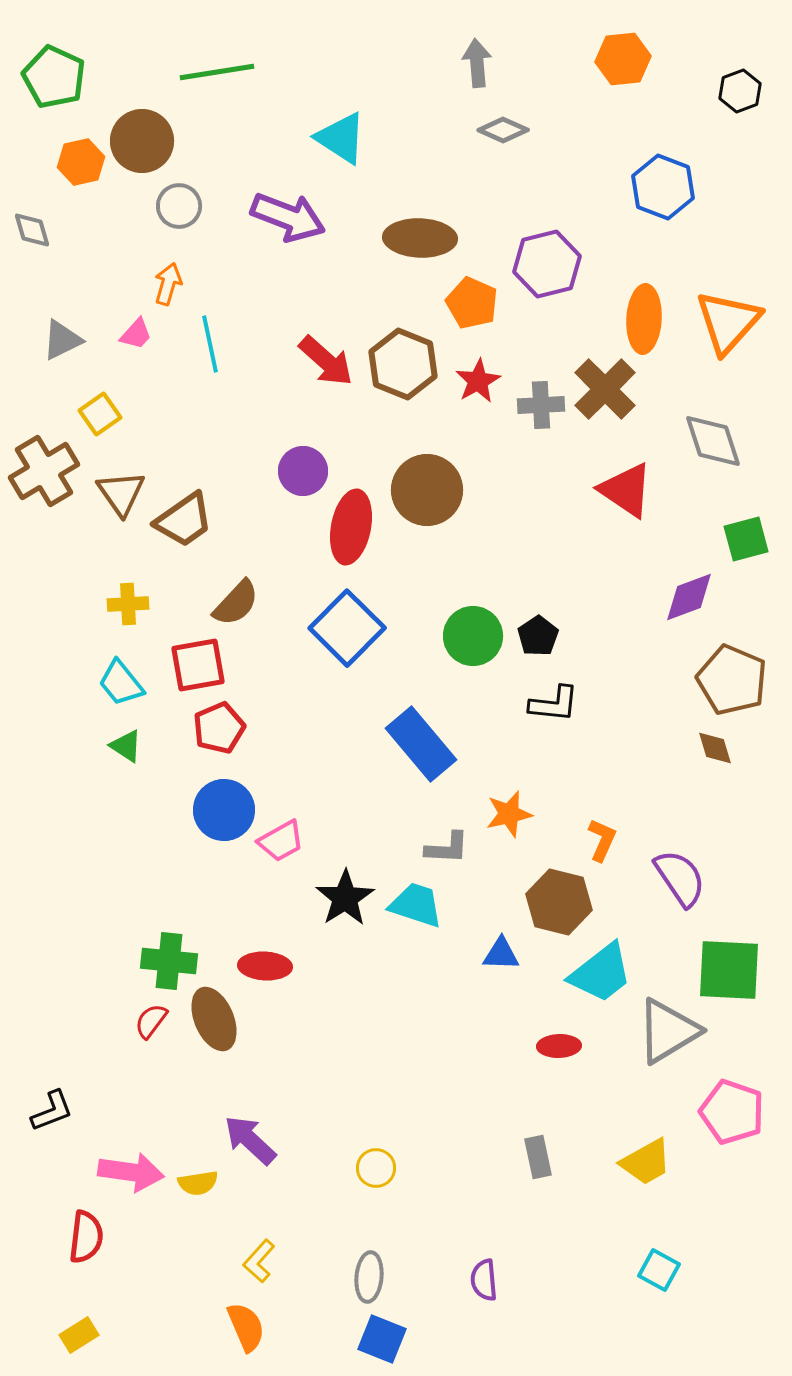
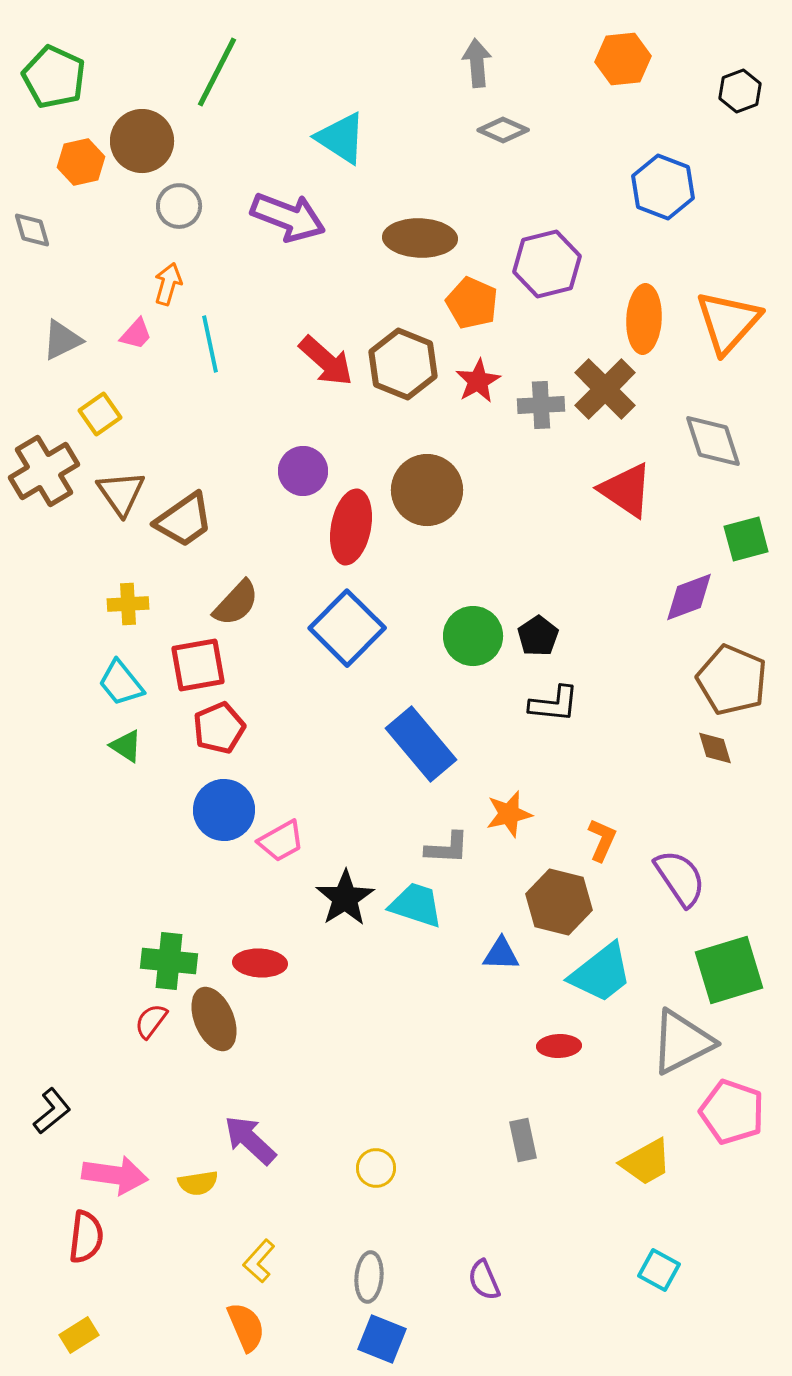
green line at (217, 72): rotated 54 degrees counterclockwise
red ellipse at (265, 966): moved 5 px left, 3 px up
green square at (729, 970): rotated 20 degrees counterclockwise
gray triangle at (668, 1031): moved 14 px right, 11 px down; rotated 4 degrees clockwise
black L-shape at (52, 1111): rotated 18 degrees counterclockwise
gray rectangle at (538, 1157): moved 15 px left, 17 px up
pink arrow at (131, 1172): moved 16 px left, 3 px down
purple semicircle at (484, 1280): rotated 18 degrees counterclockwise
